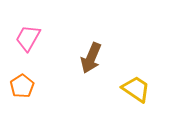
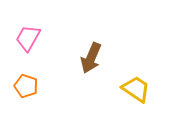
orange pentagon: moved 4 px right; rotated 20 degrees counterclockwise
